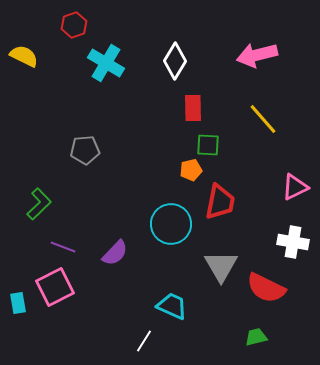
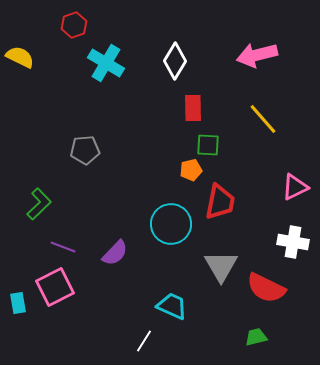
yellow semicircle: moved 4 px left, 1 px down
